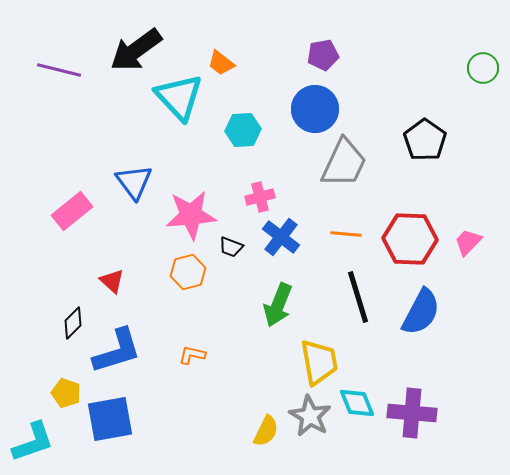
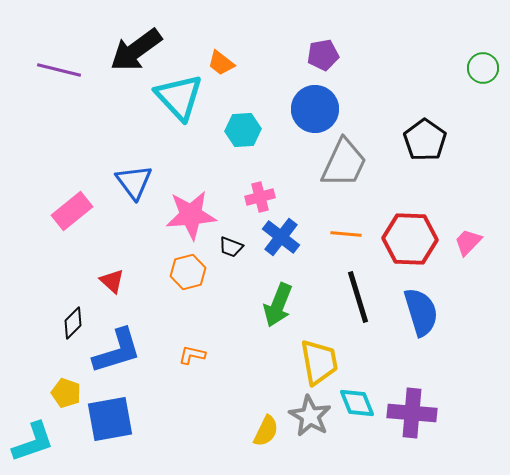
blue semicircle: rotated 45 degrees counterclockwise
